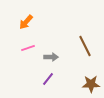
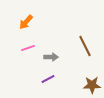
purple line: rotated 24 degrees clockwise
brown star: moved 1 px right, 1 px down
